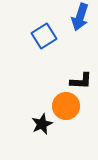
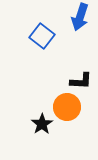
blue square: moved 2 px left; rotated 20 degrees counterclockwise
orange circle: moved 1 px right, 1 px down
black star: rotated 10 degrees counterclockwise
